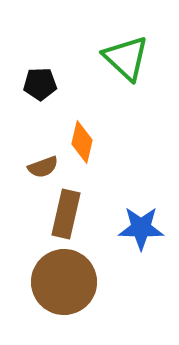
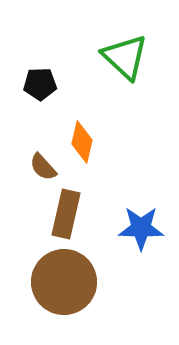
green triangle: moved 1 px left, 1 px up
brown semicircle: rotated 68 degrees clockwise
